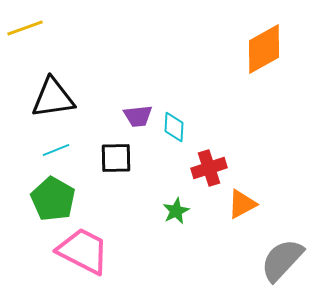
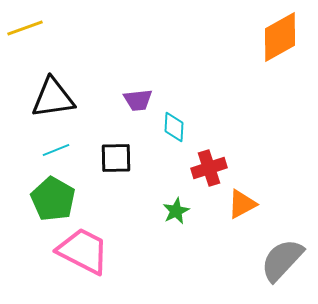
orange diamond: moved 16 px right, 12 px up
purple trapezoid: moved 16 px up
